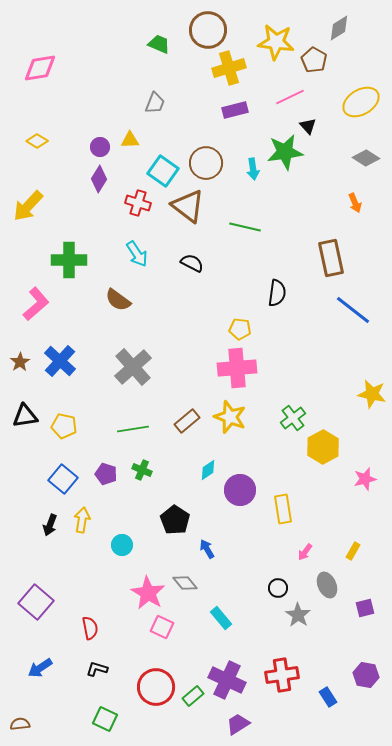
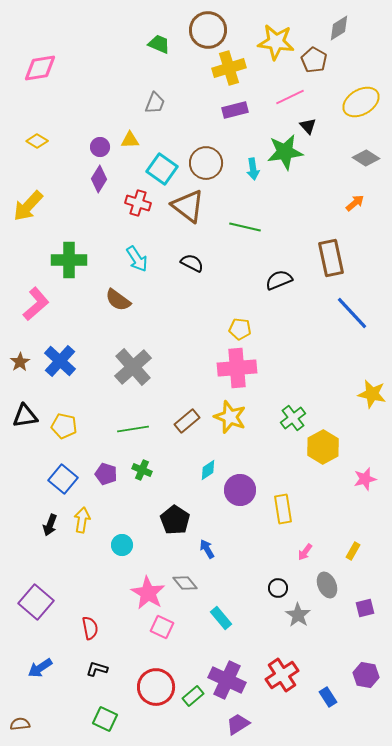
cyan square at (163, 171): moved 1 px left, 2 px up
orange arrow at (355, 203): rotated 108 degrees counterclockwise
cyan arrow at (137, 254): moved 5 px down
black semicircle at (277, 293): moved 2 px right, 13 px up; rotated 120 degrees counterclockwise
blue line at (353, 310): moved 1 px left, 3 px down; rotated 9 degrees clockwise
red cross at (282, 675): rotated 24 degrees counterclockwise
